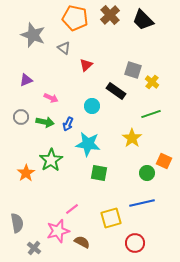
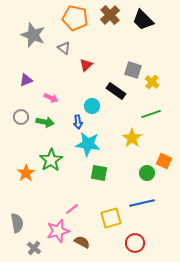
blue arrow: moved 10 px right, 2 px up; rotated 32 degrees counterclockwise
